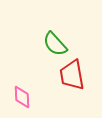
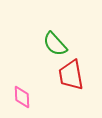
red trapezoid: moved 1 px left
